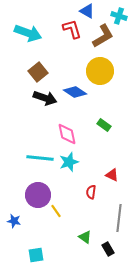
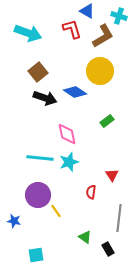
green rectangle: moved 3 px right, 4 px up; rotated 72 degrees counterclockwise
red triangle: rotated 32 degrees clockwise
